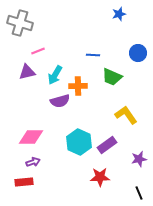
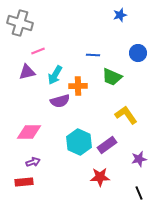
blue star: moved 1 px right, 1 px down
pink diamond: moved 2 px left, 5 px up
